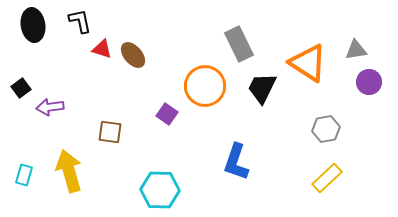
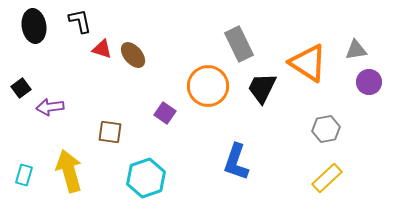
black ellipse: moved 1 px right, 1 px down
orange circle: moved 3 px right
purple square: moved 2 px left, 1 px up
cyan hexagon: moved 14 px left, 12 px up; rotated 21 degrees counterclockwise
